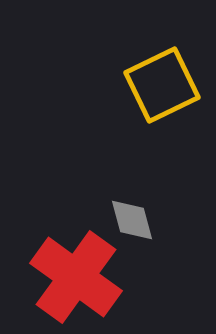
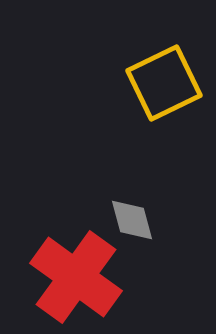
yellow square: moved 2 px right, 2 px up
